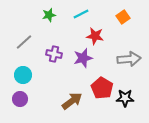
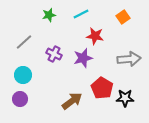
purple cross: rotated 14 degrees clockwise
